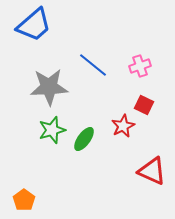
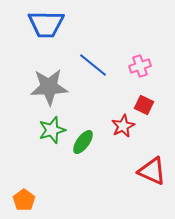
blue trapezoid: moved 12 px right, 1 px up; rotated 42 degrees clockwise
green ellipse: moved 1 px left, 3 px down
